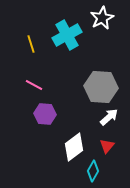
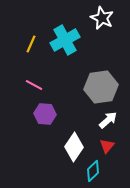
white star: rotated 20 degrees counterclockwise
cyan cross: moved 2 px left, 5 px down
yellow line: rotated 42 degrees clockwise
gray hexagon: rotated 12 degrees counterclockwise
white arrow: moved 1 px left, 3 px down
white diamond: rotated 20 degrees counterclockwise
cyan diamond: rotated 15 degrees clockwise
